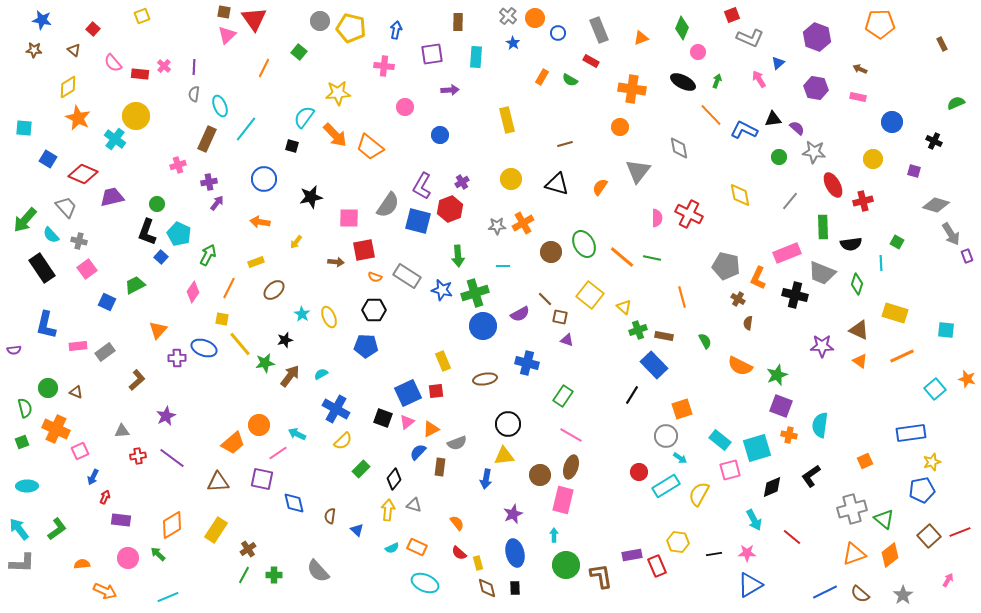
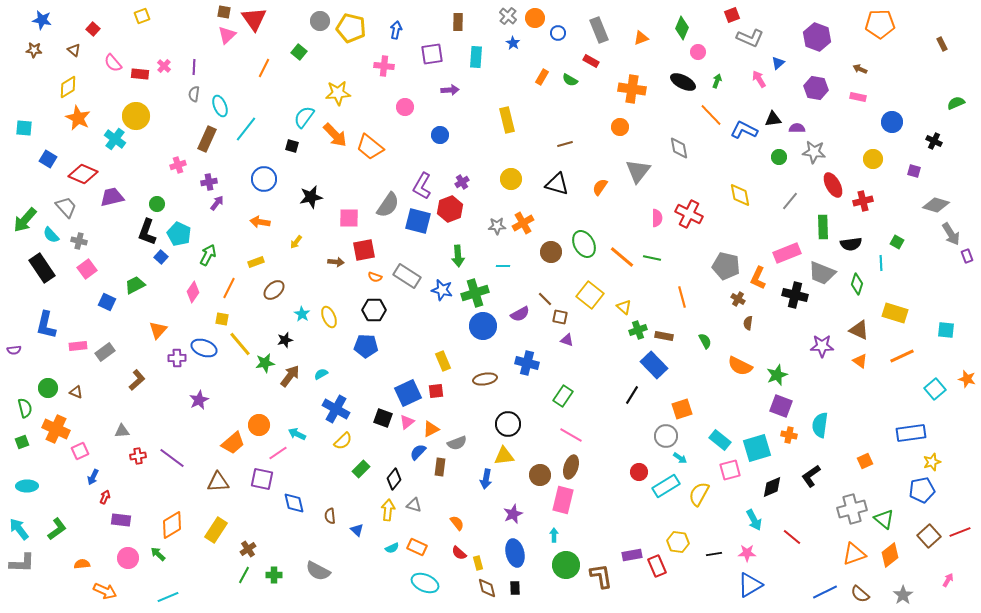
purple semicircle at (797, 128): rotated 42 degrees counterclockwise
purple star at (166, 416): moved 33 px right, 16 px up
brown semicircle at (330, 516): rotated 14 degrees counterclockwise
gray semicircle at (318, 571): rotated 20 degrees counterclockwise
